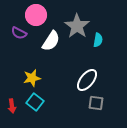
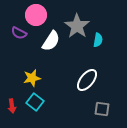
gray square: moved 6 px right, 6 px down
